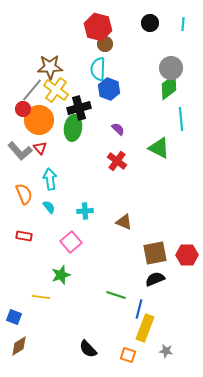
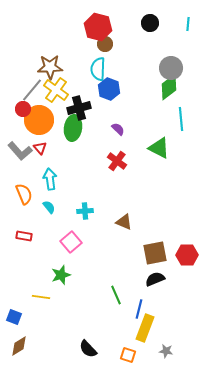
cyan line at (183, 24): moved 5 px right
green line at (116, 295): rotated 48 degrees clockwise
